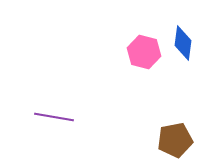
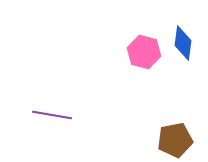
purple line: moved 2 px left, 2 px up
